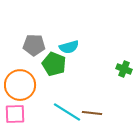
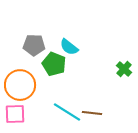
cyan semicircle: rotated 54 degrees clockwise
green cross: rotated 21 degrees clockwise
